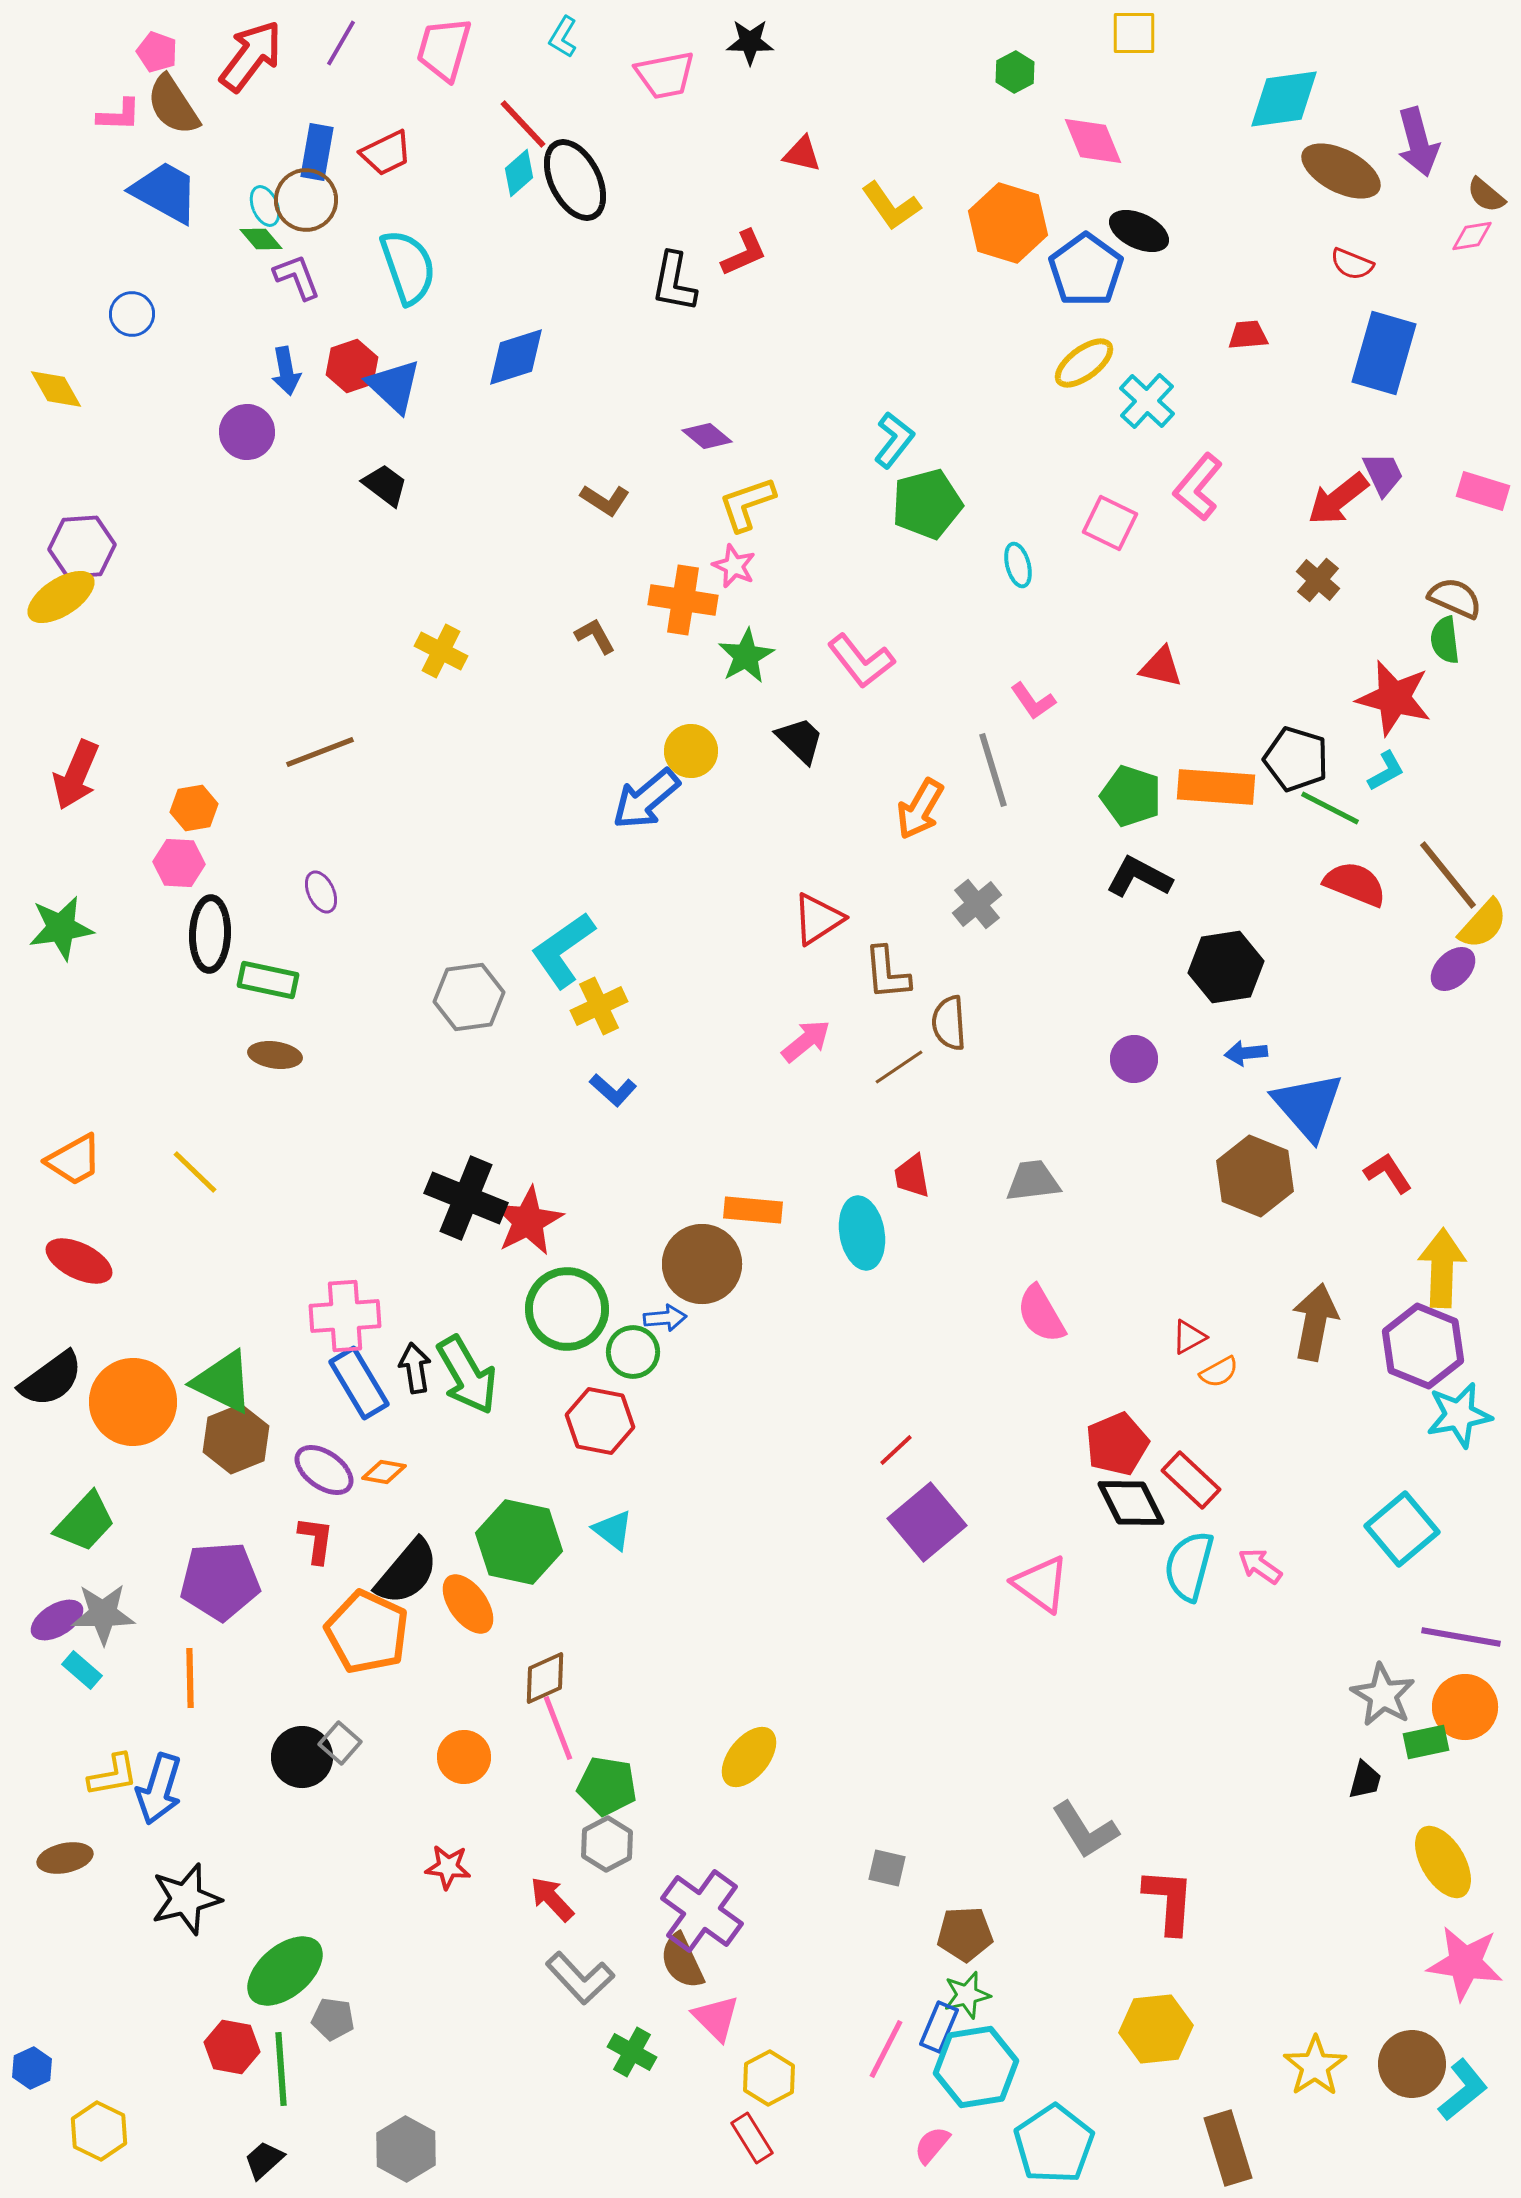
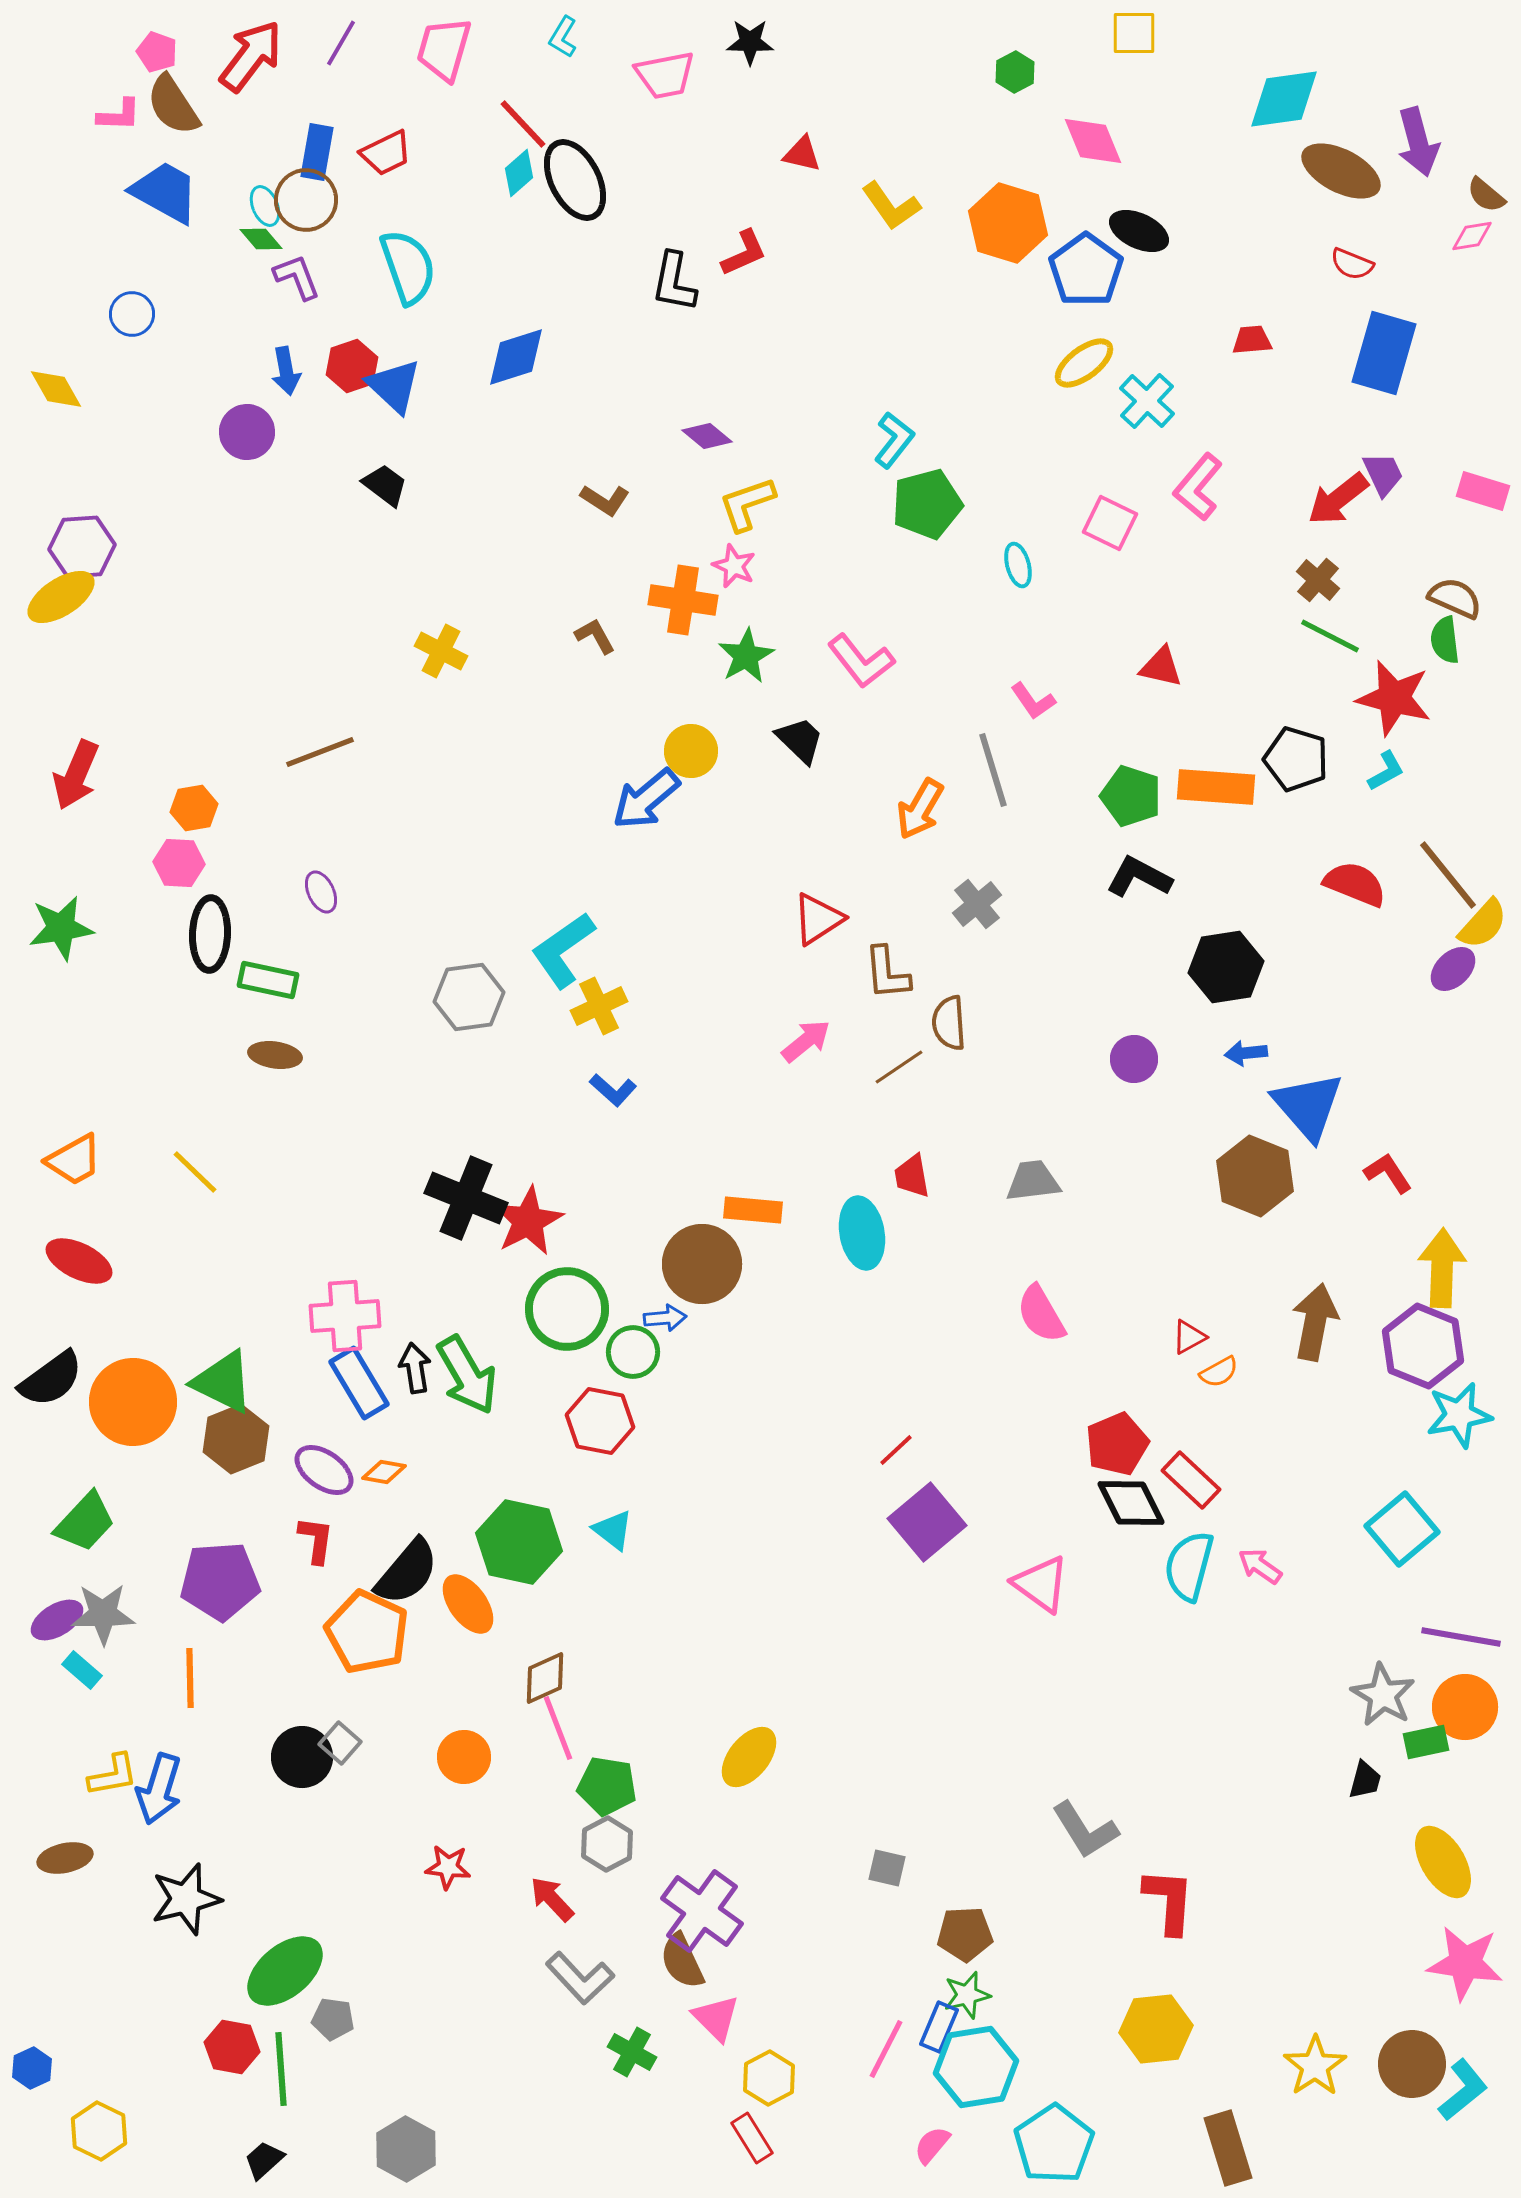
red trapezoid at (1248, 335): moved 4 px right, 5 px down
green line at (1330, 808): moved 172 px up
